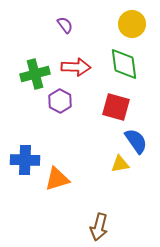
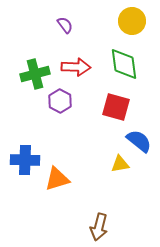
yellow circle: moved 3 px up
blue semicircle: moved 3 px right; rotated 16 degrees counterclockwise
